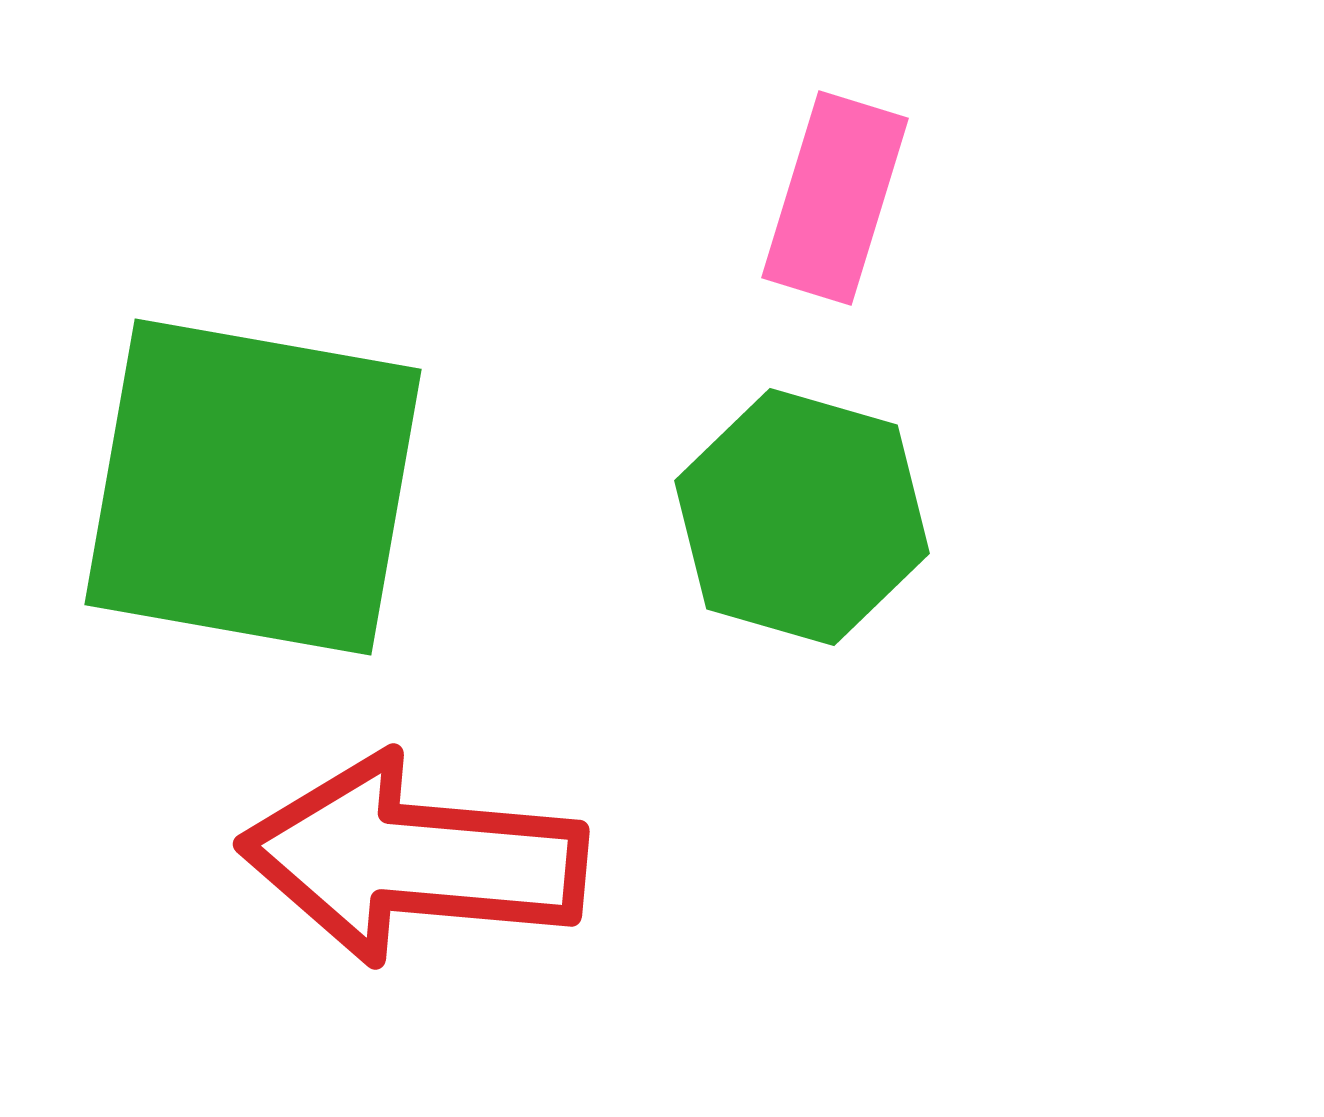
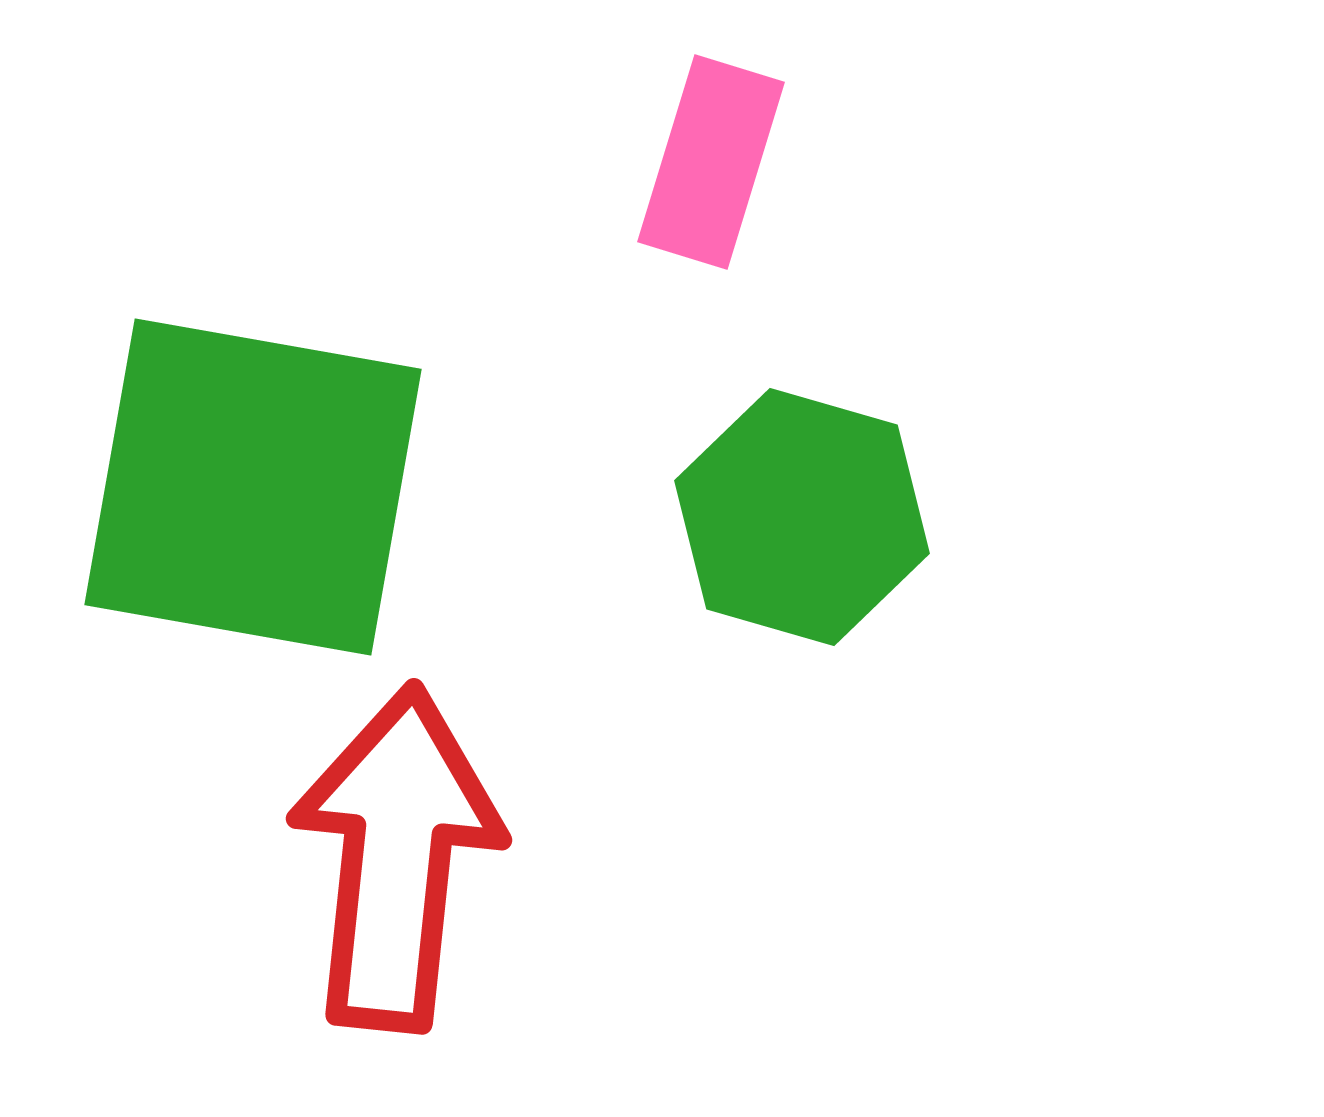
pink rectangle: moved 124 px left, 36 px up
red arrow: moved 17 px left, 1 px up; rotated 91 degrees clockwise
